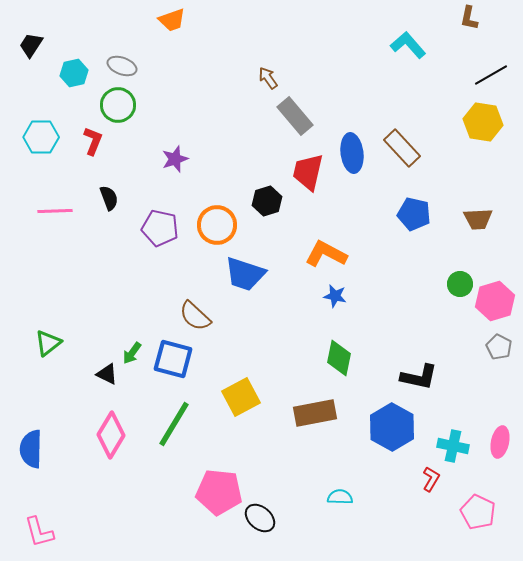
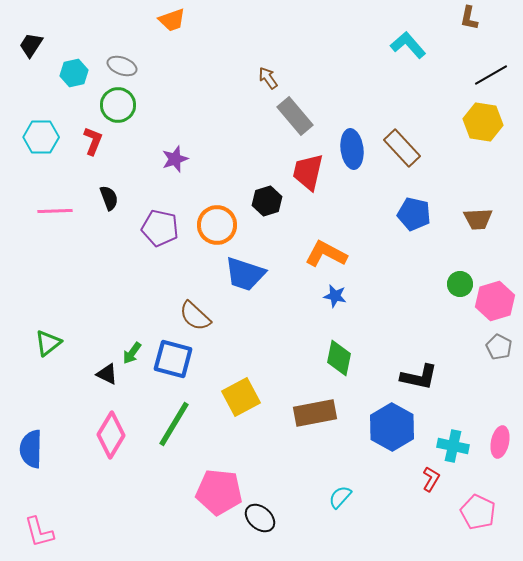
blue ellipse at (352, 153): moved 4 px up
cyan semicircle at (340, 497): rotated 50 degrees counterclockwise
